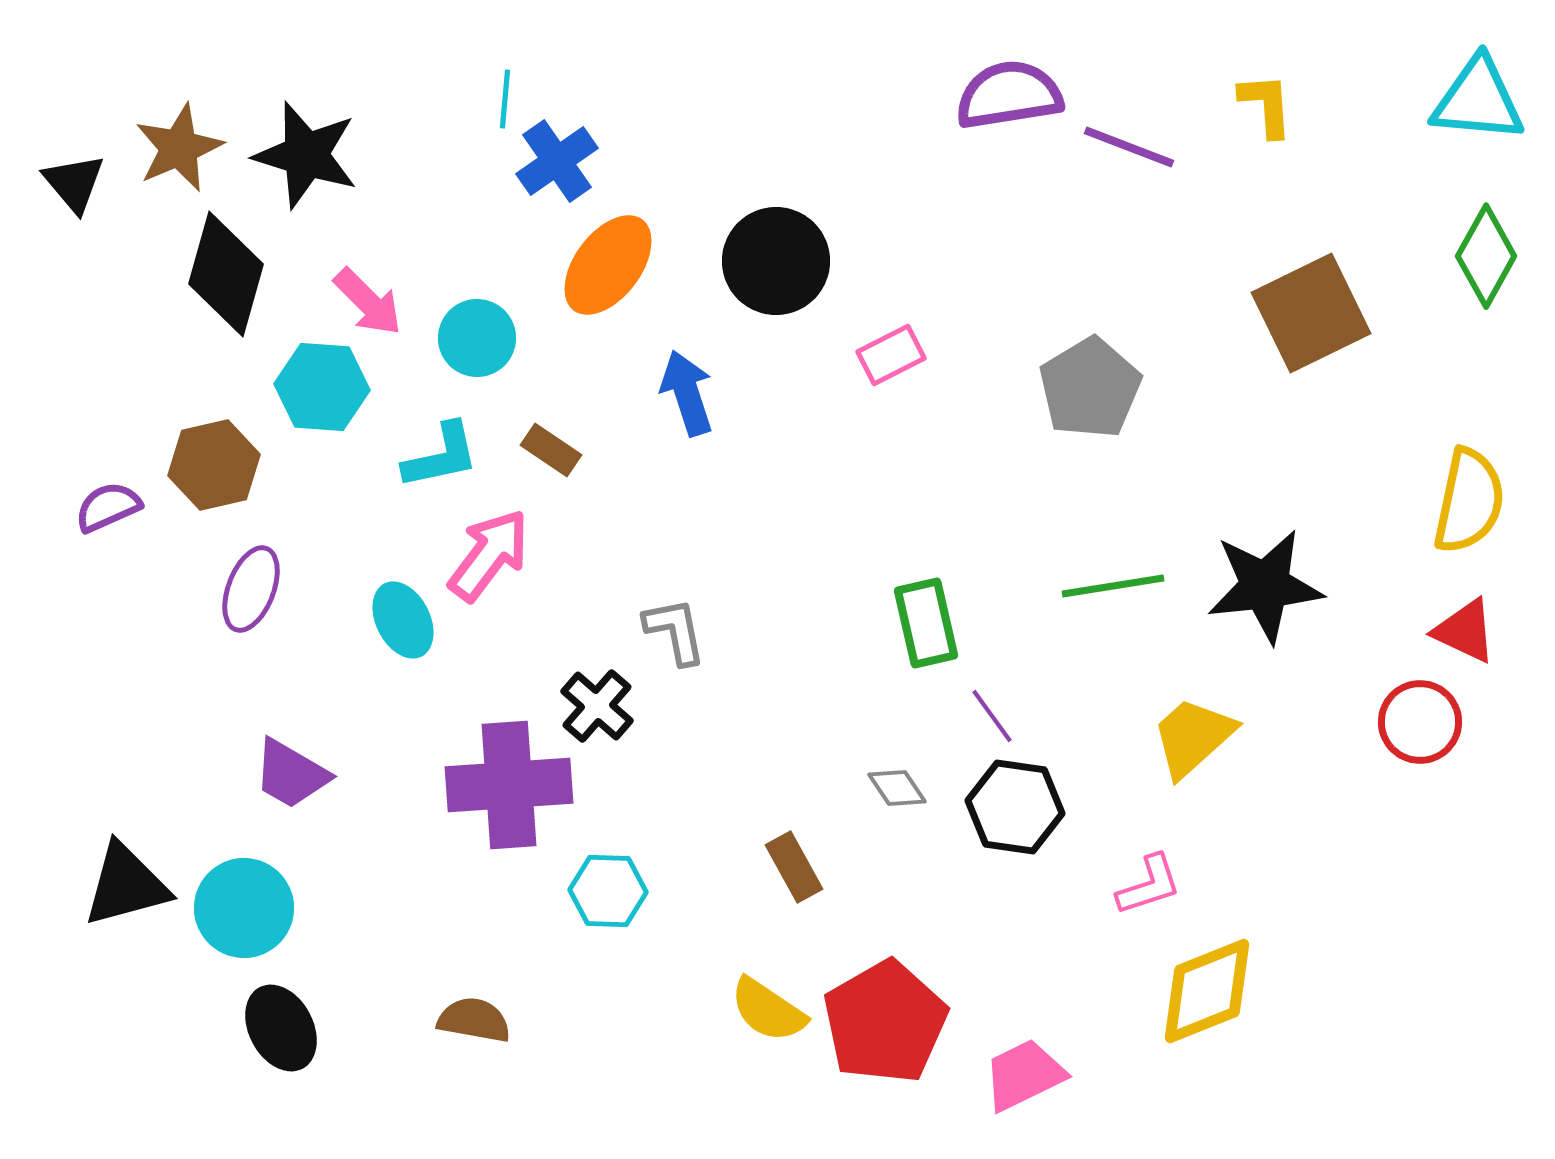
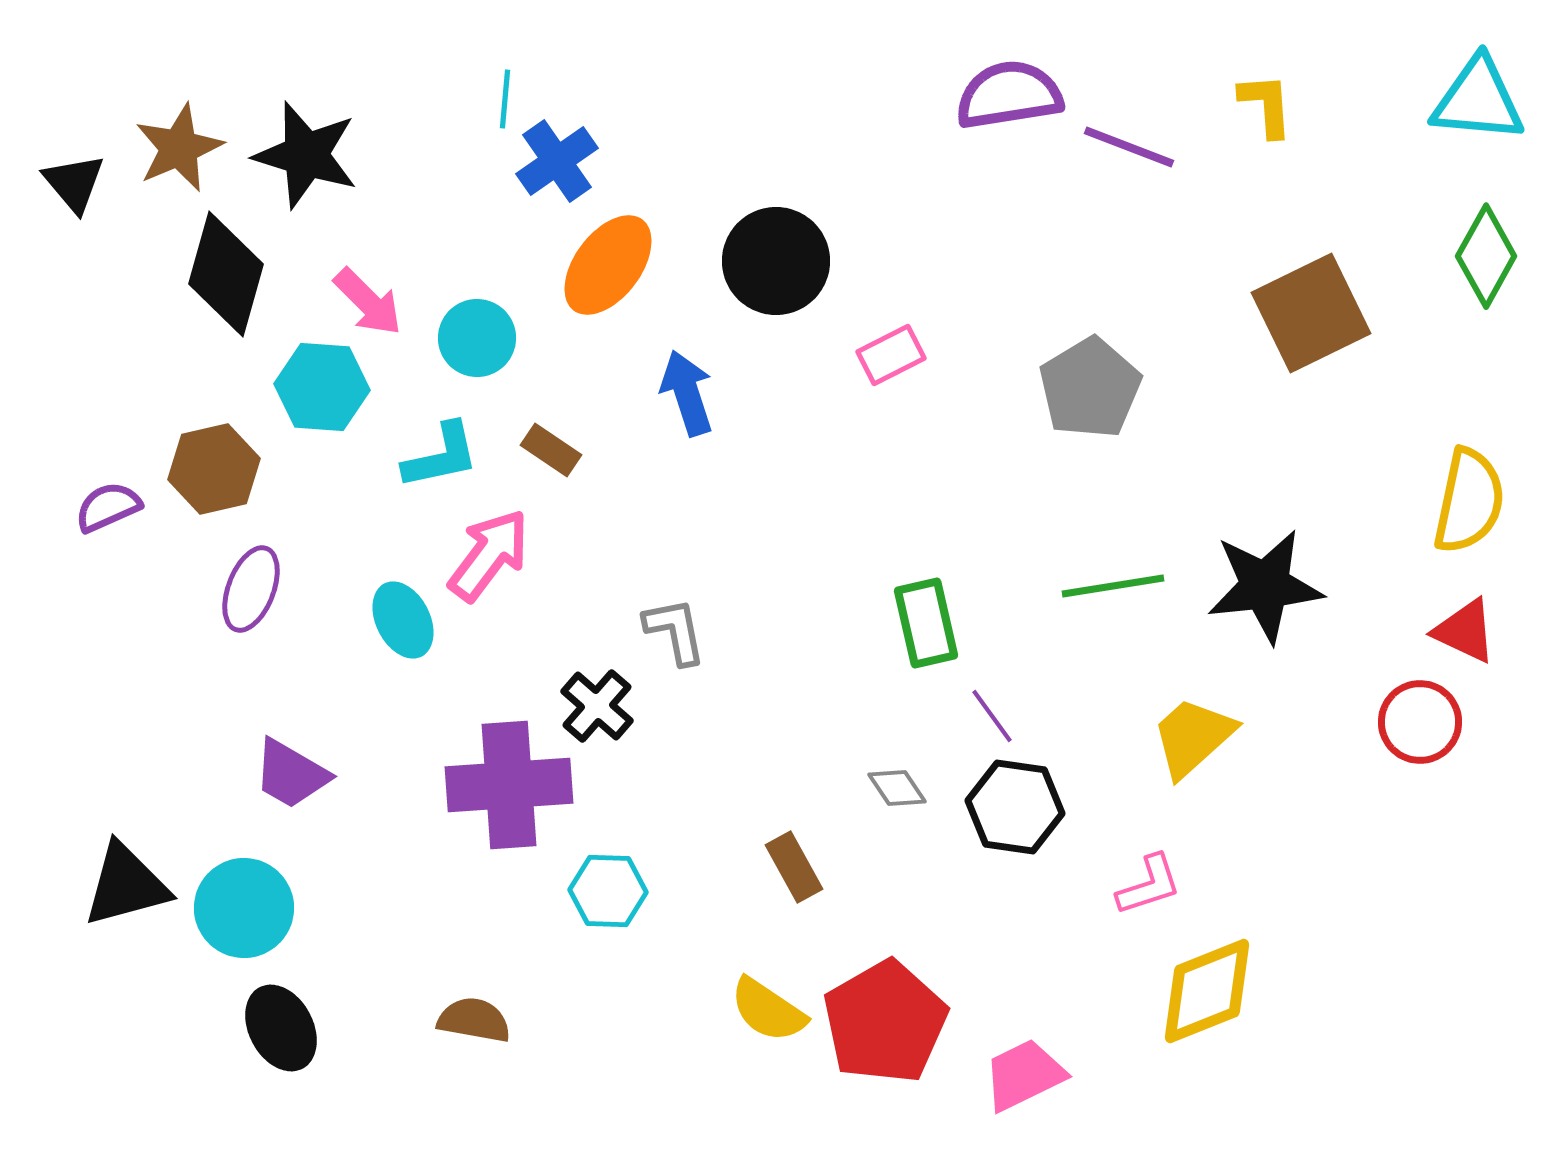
brown hexagon at (214, 465): moved 4 px down
